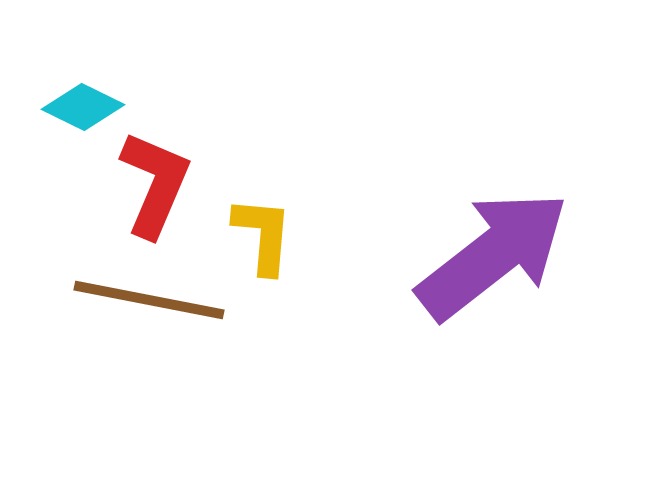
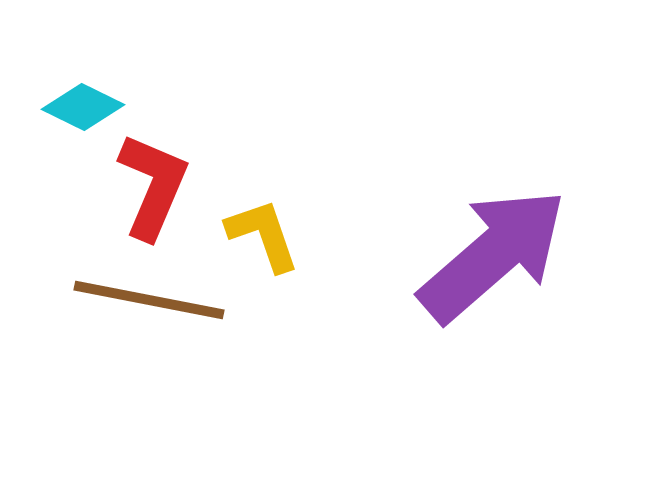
red L-shape: moved 2 px left, 2 px down
yellow L-shape: rotated 24 degrees counterclockwise
purple arrow: rotated 3 degrees counterclockwise
